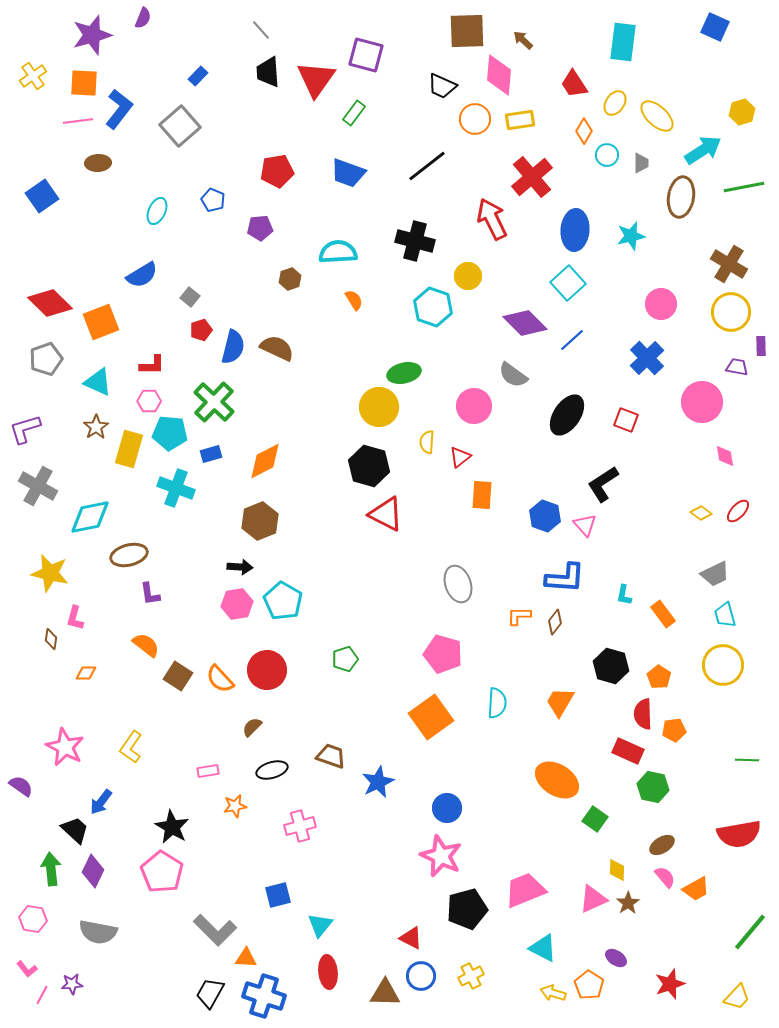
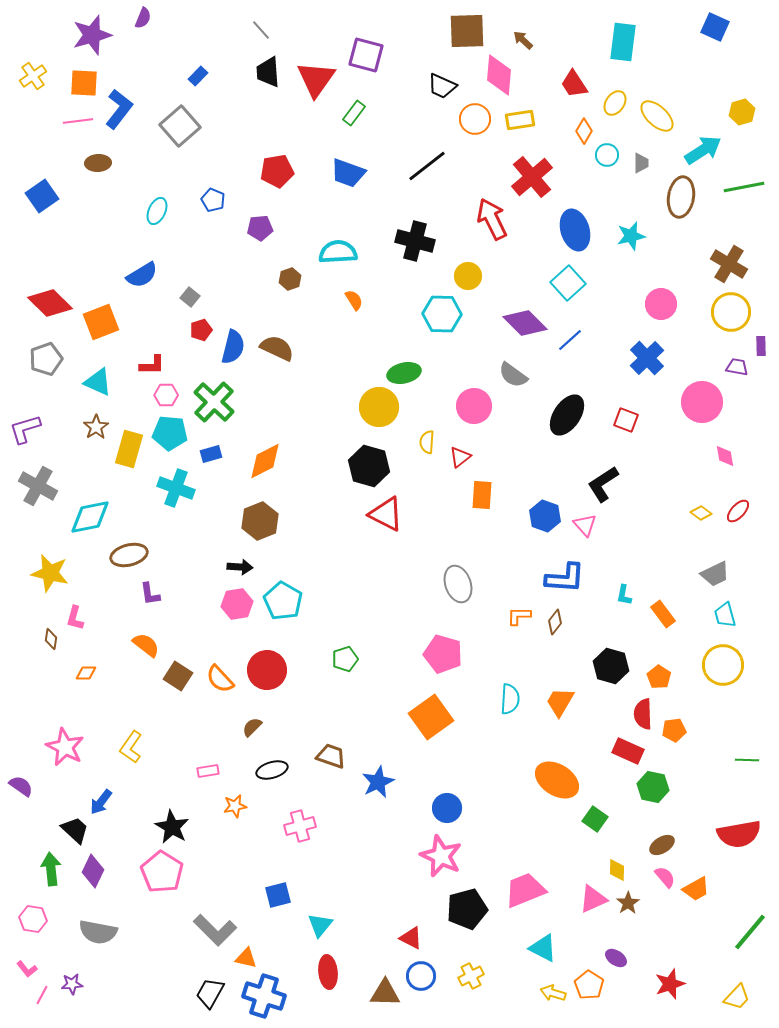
blue ellipse at (575, 230): rotated 21 degrees counterclockwise
cyan hexagon at (433, 307): moved 9 px right, 7 px down; rotated 18 degrees counterclockwise
blue line at (572, 340): moved 2 px left
pink hexagon at (149, 401): moved 17 px right, 6 px up
cyan semicircle at (497, 703): moved 13 px right, 4 px up
orange triangle at (246, 958): rotated 10 degrees clockwise
